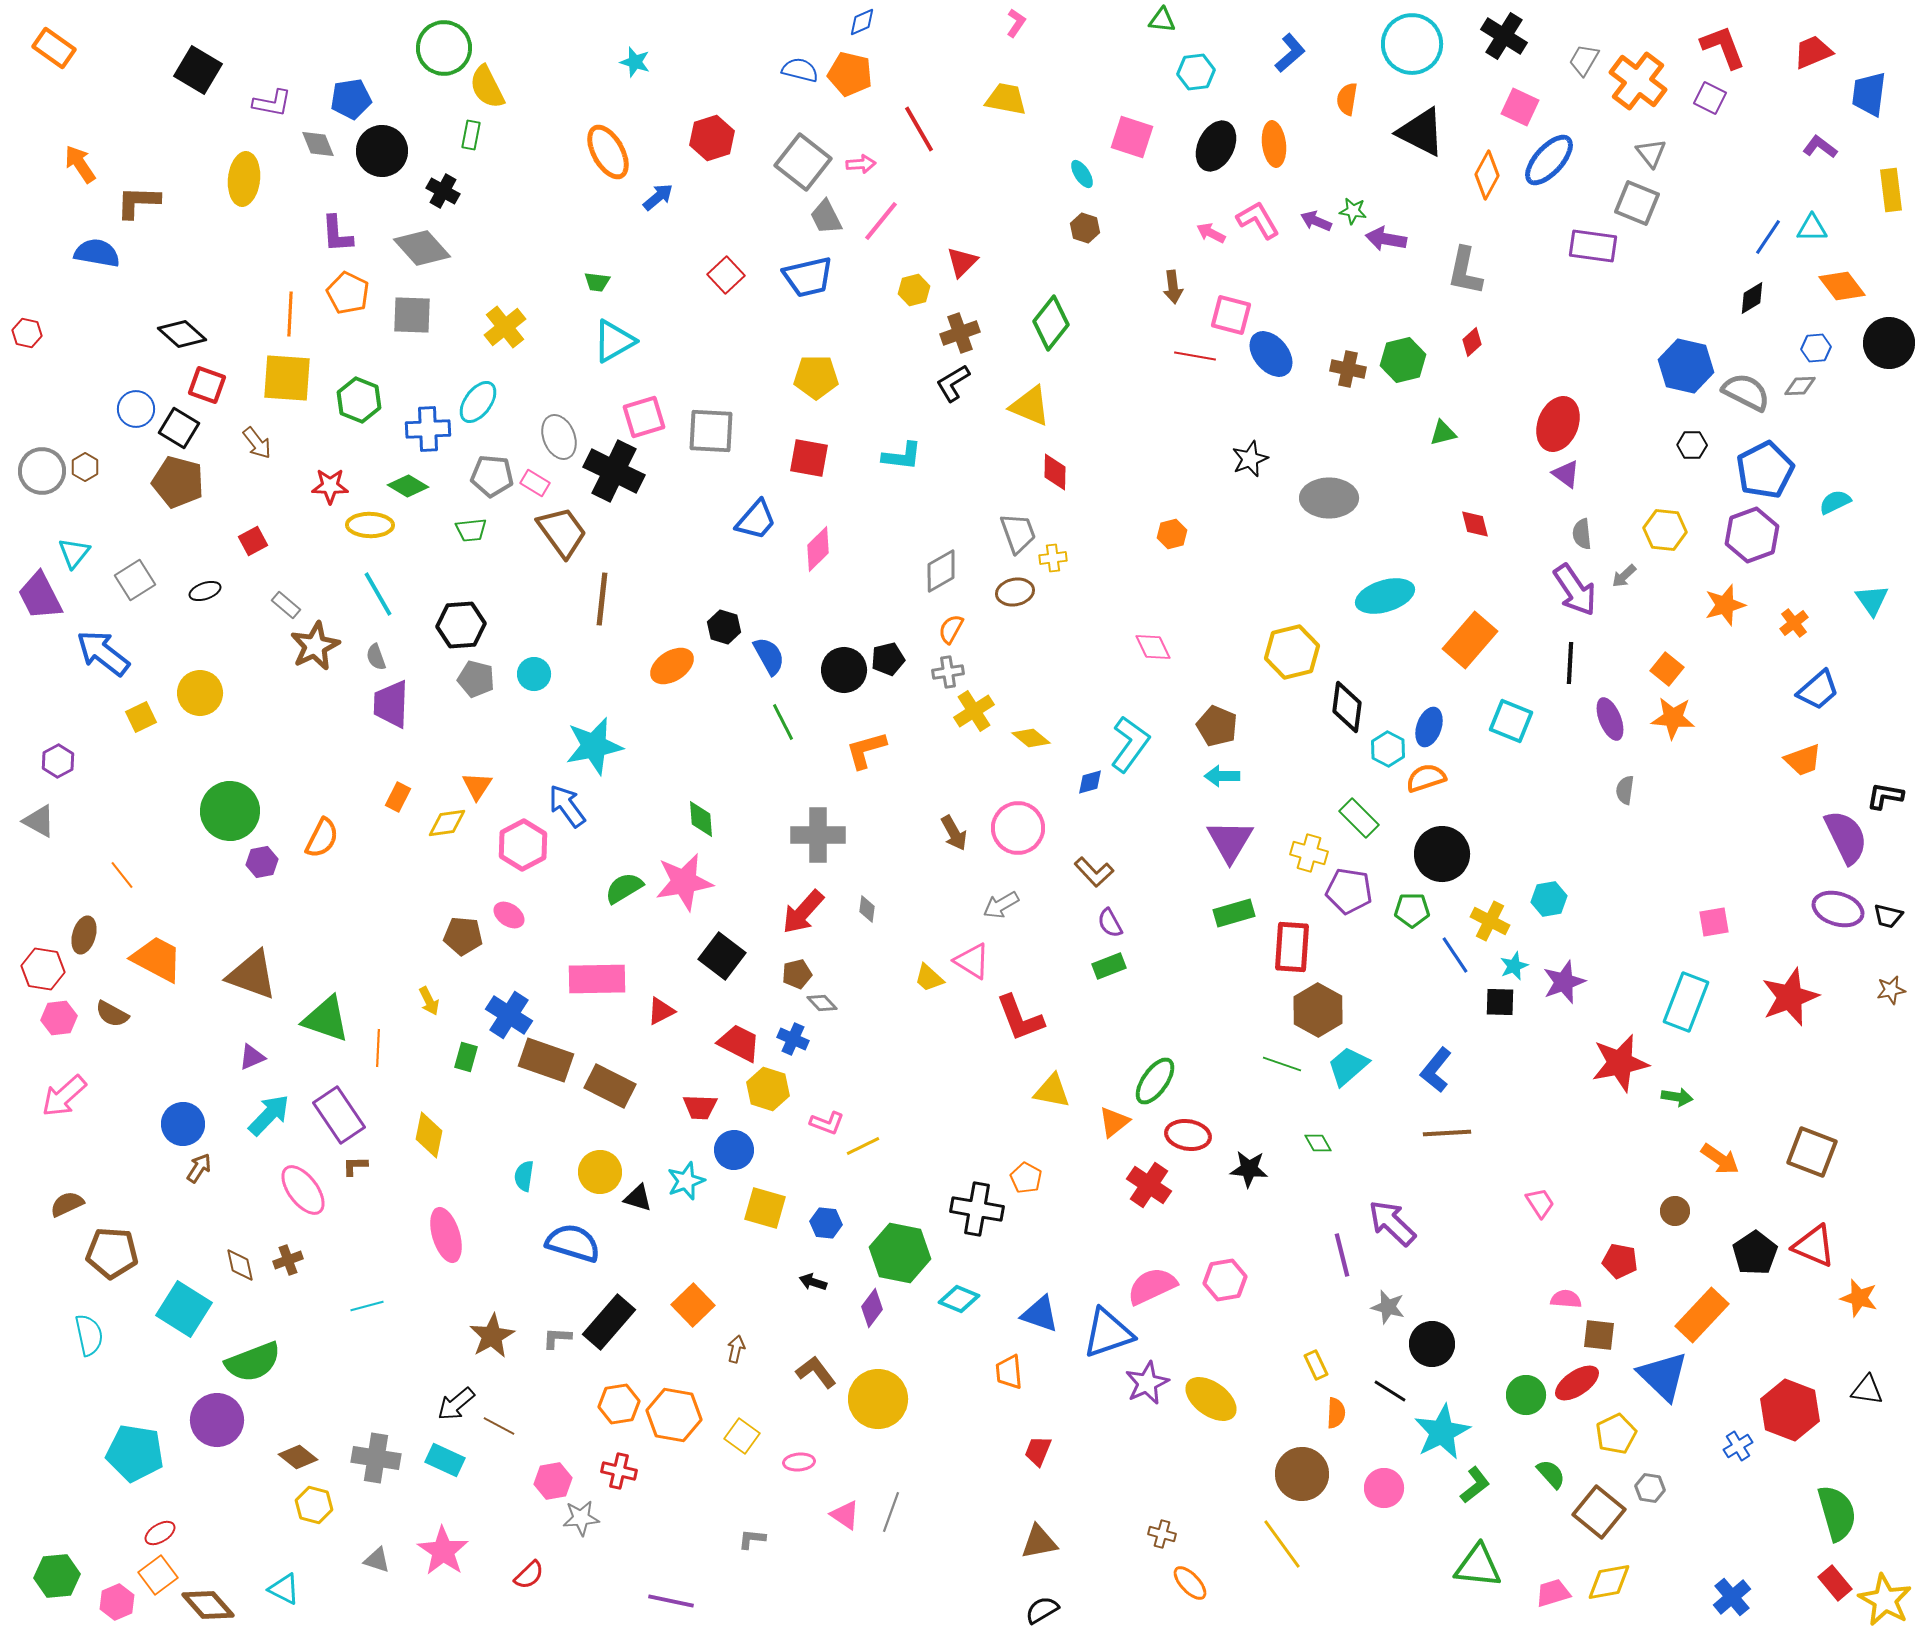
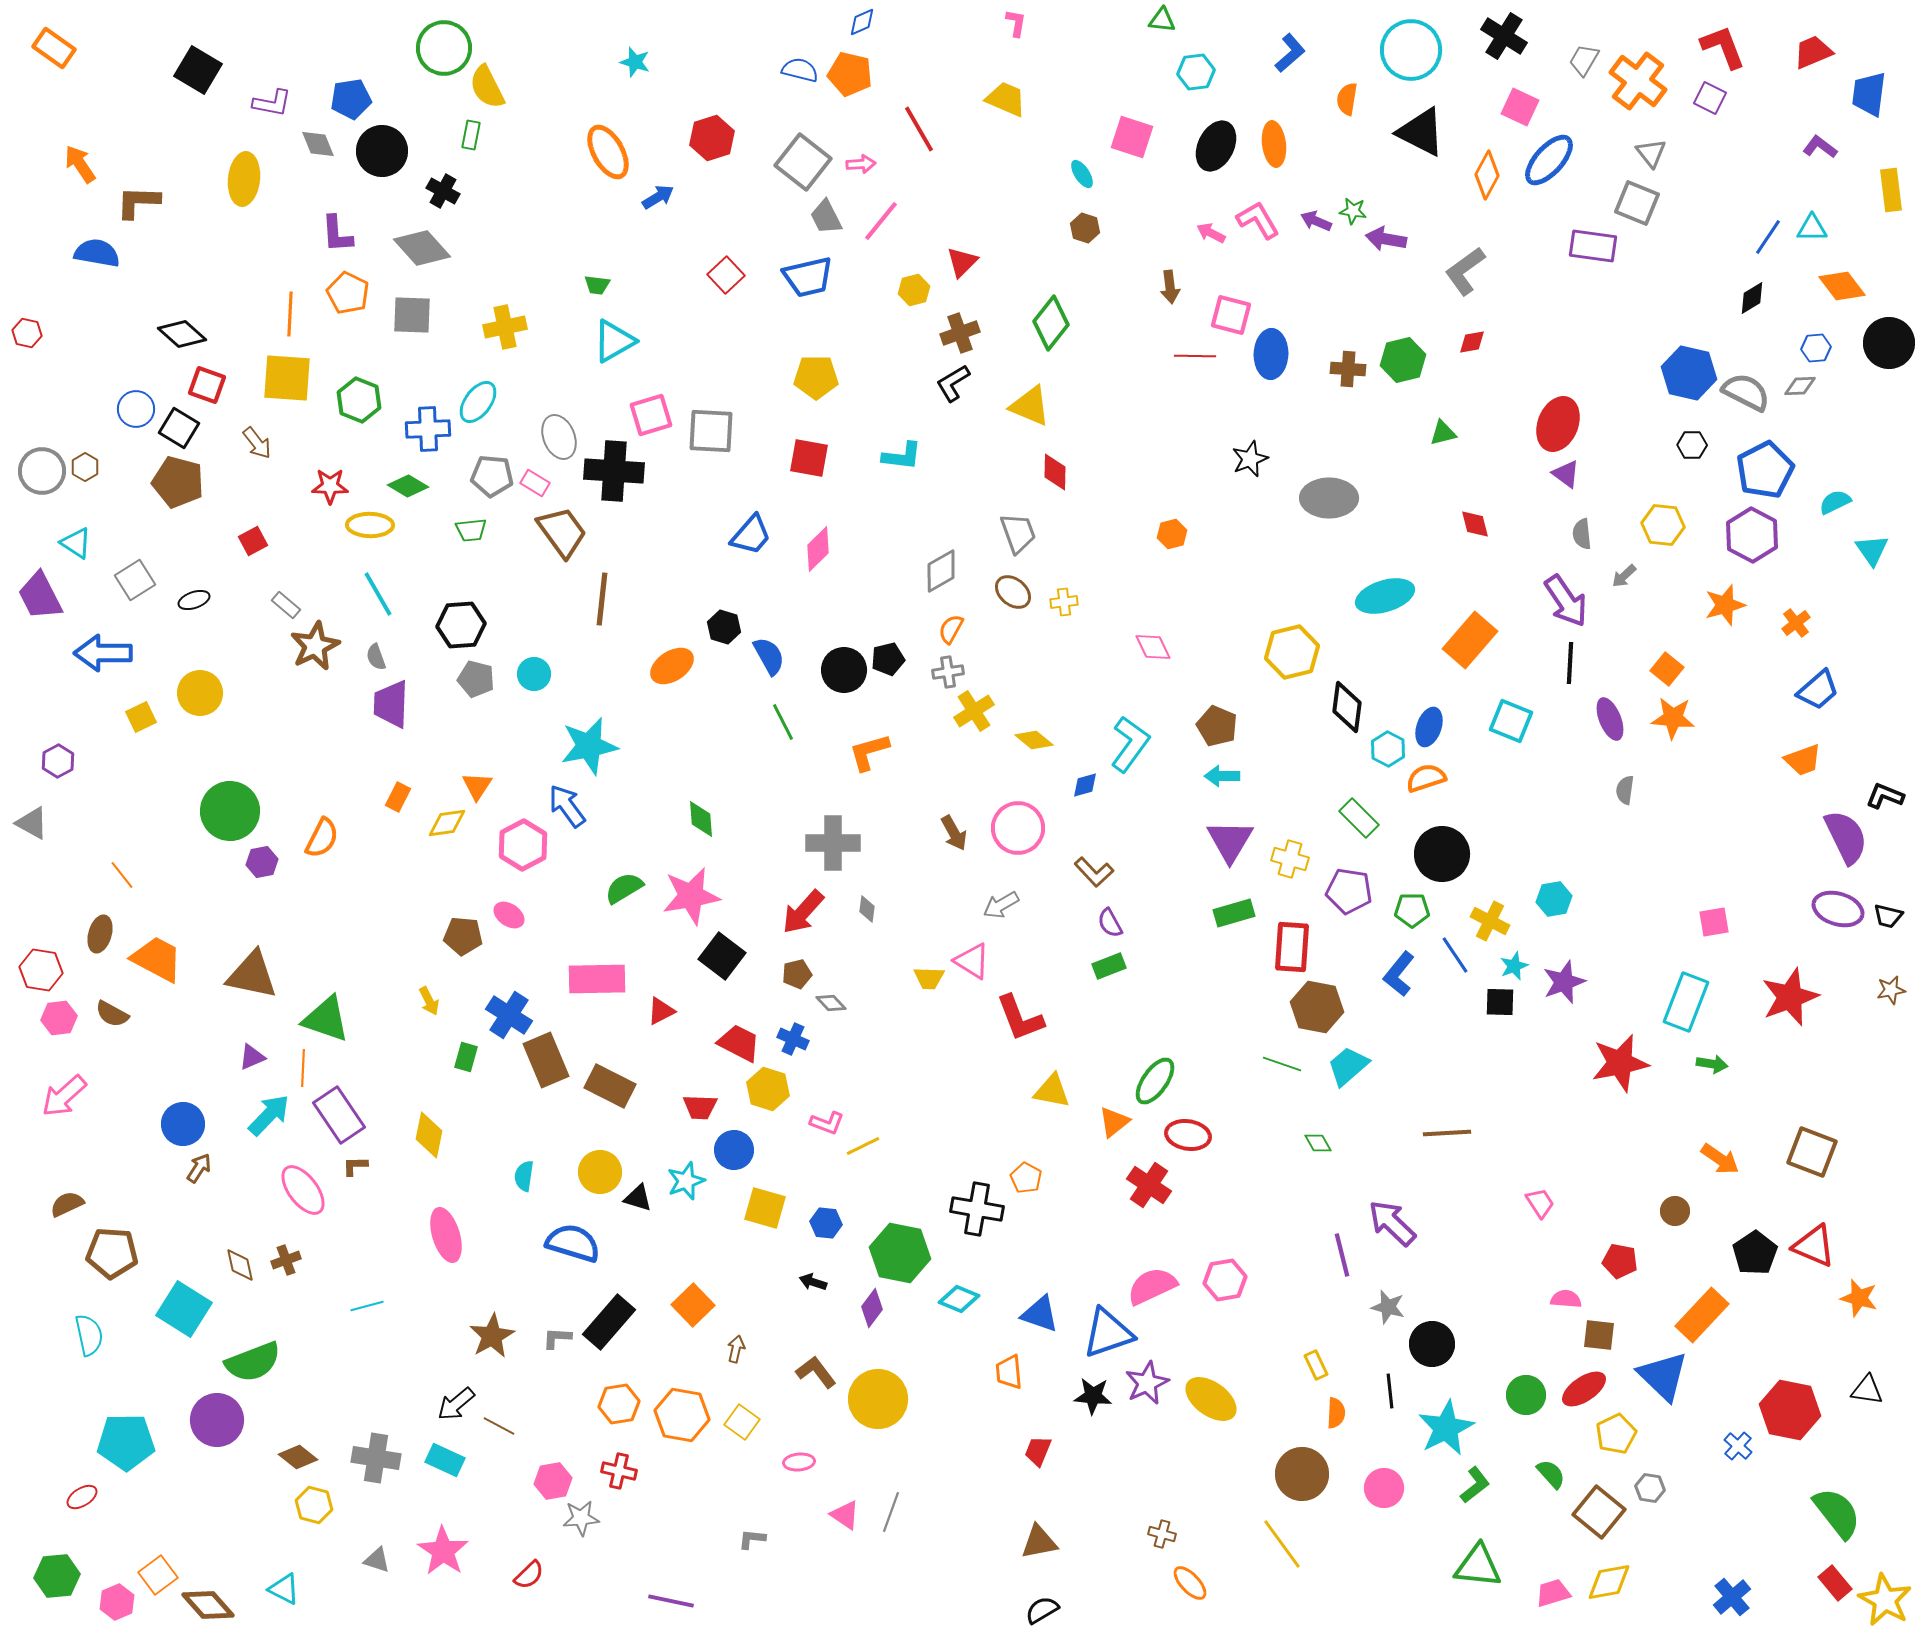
pink L-shape at (1016, 23): rotated 24 degrees counterclockwise
cyan circle at (1412, 44): moved 1 px left, 6 px down
yellow trapezoid at (1006, 99): rotated 12 degrees clockwise
blue arrow at (658, 197): rotated 8 degrees clockwise
gray L-shape at (1465, 271): rotated 42 degrees clockwise
green trapezoid at (597, 282): moved 3 px down
brown arrow at (1173, 287): moved 3 px left
yellow cross at (505, 327): rotated 27 degrees clockwise
red diamond at (1472, 342): rotated 32 degrees clockwise
blue ellipse at (1271, 354): rotated 42 degrees clockwise
red line at (1195, 356): rotated 9 degrees counterclockwise
blue hexagon at (1686, 366): moved 3 px right, 7 px down
brown cross at (1348, 369): rotated 8 degrees counterclockwise
pink square at (644, 417): moved 7 px right, 2 px up
black cross at (614, 471): rotated 22 degrees counterclockwise
blue trapezoid at (756, 520): moved 5 px left, 15 px down
yellow hexagon at (1665, 530): moved 2 px left, 5 px up
purple hexagon at (1752, 535): rotated 12 degrees counterclockwise
cyan triangle at (74, 553): moved 2 px right, 10 px up; rotated 36 degrees counterclockwise
yellow cross at (1053, 558): moved 11 px right, 44 px down
purple arrow at (1575, 590): moved 9 px left, 11 px down
black ellipse at (205, 591): moved 11 px left, 9 px down
brown ellipse at (1015, 592): moved 2 px left; rotated 51 degrees clockwise
cyan triangle at (1872, 600): moved 50 px up
orange cross at (1794, 623): moved 2 px right
blue arrow at (103, 653): rotated 38 degrees counterclockwise
yellow diamond at (1031, 738): moved 3 px right, 2 px down
cyan star at (594, 746): moved 5 px left
orange L-shape at (866, 750): moved 3 px right, 2 px down
blue diamond at (1090, 782): moved 5 px left, 3 px down
black L-shape at (1885, 796): rotated 12 degrees clockwise
gray triangle at (39, 821): moved 7 px left, 2 px down
gray cross at (818, 835): moved 15 px right, 8 px down
yellow cross at (1309, 853): moved 19 px left, 6 px down
pink star at (684, 882): moved 7 px right, 14 px down
cyan hexagon at (1549, 899): moved 5 px right
brown ellipse at (84, 935): moved 16 px right, 1 px up
red hexagon at (43, 969): moved 2 px left, 1 px down
brown triangle at (252, 975): rotated 8 degrees counterclockwise
yellow trapezoid at (929, 978): rotated 40 degrees counterclockwise
gray diamond at (822, 1003): moved 9 px right
brown hexagon at (1318, 1010): moved 1 px left, 3 px up; rotated 18 degrees counterclockwise
orange line at (378, 1048): moved 75 px left, 20 px down
brown rectangle at (546, 1060): rotated 48 degrees clockwise
blue L-shape at (1436, 1070): moved 37 px left, 96 px up
green arrow at (1677, 1097): moved 35 px right, 33 px up
black star at (1249, 1169): moved 156 px left, 227 px down
brown cross at (288, 1260): moved 2 px left
red ellipse at (1577, 1383): moved 7 px right, 6 px down
black line at (1390, 1391): rotated 52 degrees clockwise
red hexagon at (1790, 1410): rotated 10 degrees counterclockwise
orange hexagon at (674, 1415): moved 8 px right
cyan star at (1442, 1432): moved 4 px right, 4 px up
yellow square at (742, 1436): moved 14 px up
blue cross at (1738, 1446): rotated 16 degrees counterclockwise
cyan pentagon at (135, 1453): moved 9 px left, 11 px up; rotated 10 degrees counterclockwise
green semicircle at (1837, 1513): rotated 22 degrees counterclockwise
red ellipse at (160, 1533): moved 78 px left, 36 px up
